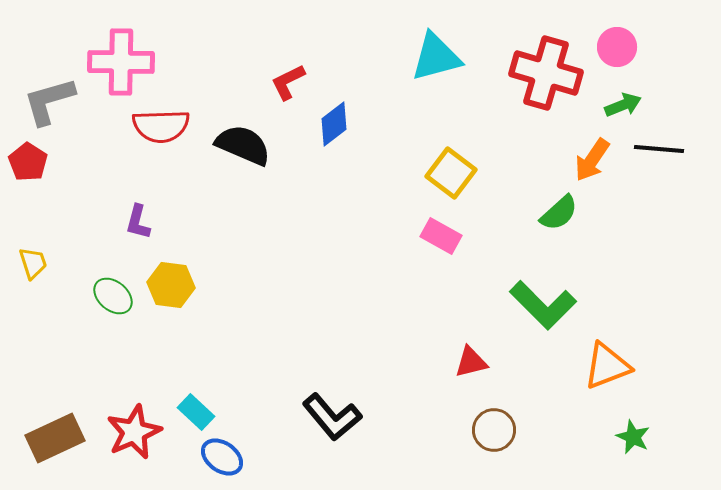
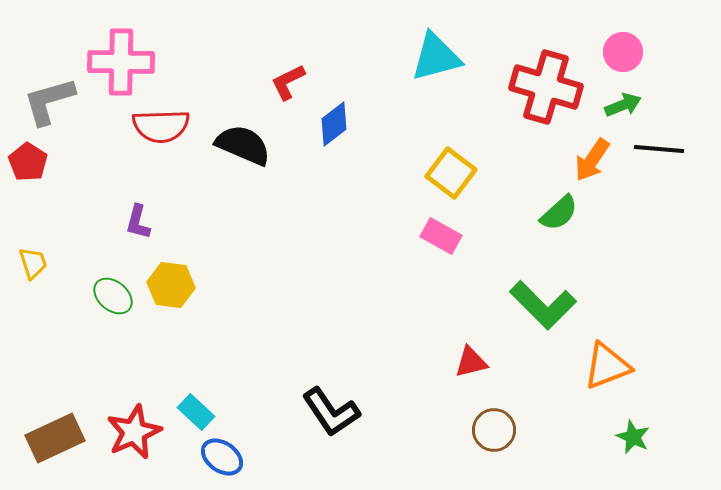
pink circle: moved 6 px right, 5 px down
red cross: moved 14 px down
black L-shape: moved 1 px left, 5 px up; rotated 6 degrees clockwise
